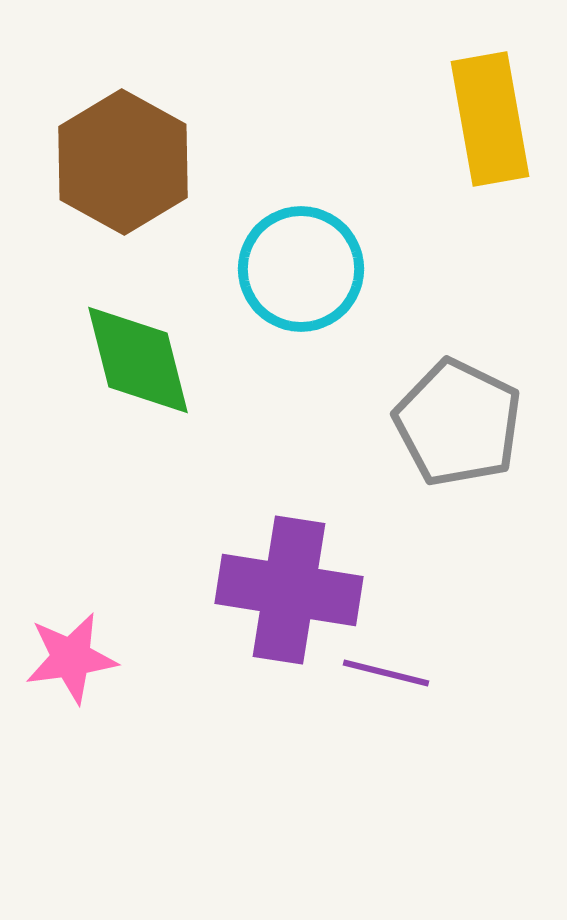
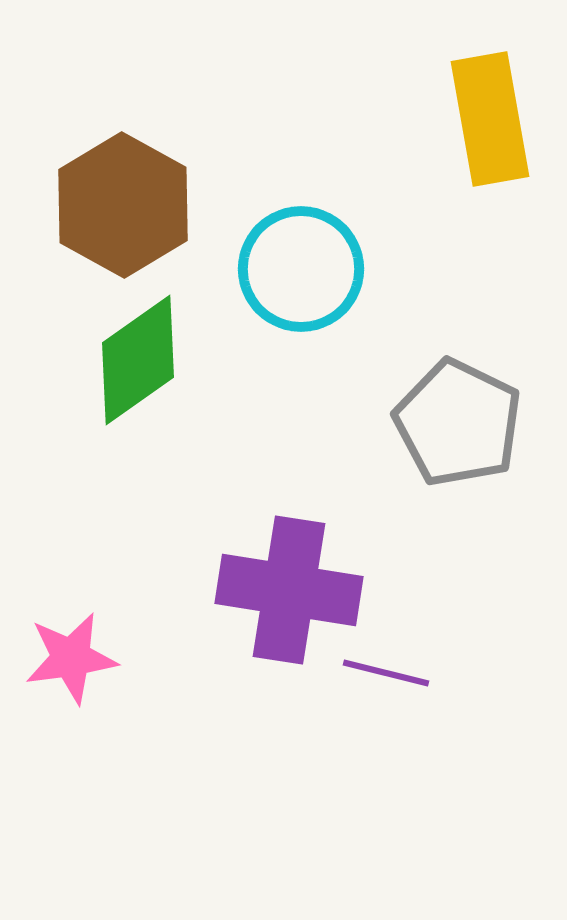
brown hexagon: moved 43 px down
green diamond: rotated 69 degrees clockwise
